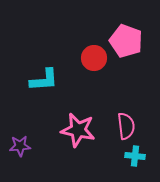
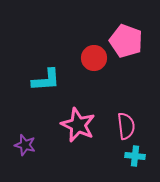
cyan L-shape: moved 2 px right
pink star: moved 5 px up; rotated 12 degrees clockwise
purple star: moved 5 px right, 1 px up; rotated 20 degrees clockwise
